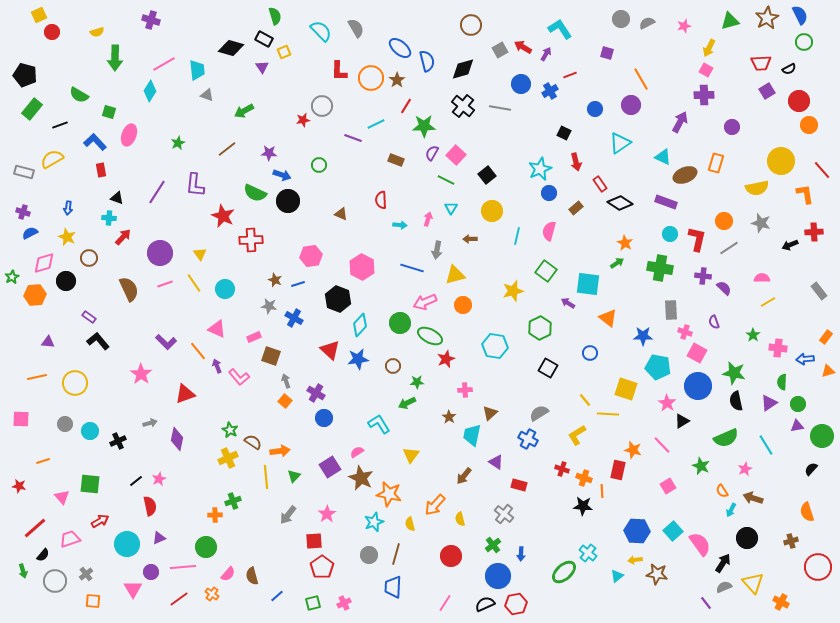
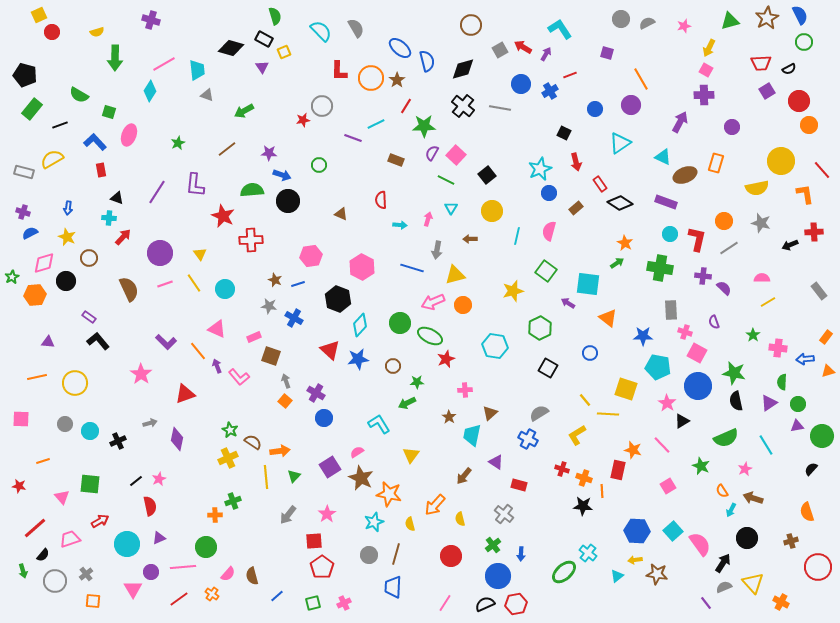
green semicircle at (255, 193): moved 3 px left, 3 px up; rotated 150 degrees clockwise
pink arrow at (425, 302): moved 8 px right
